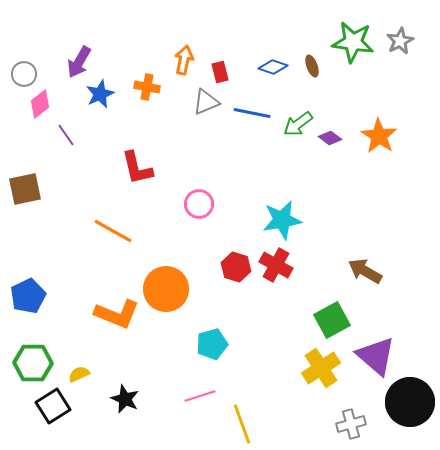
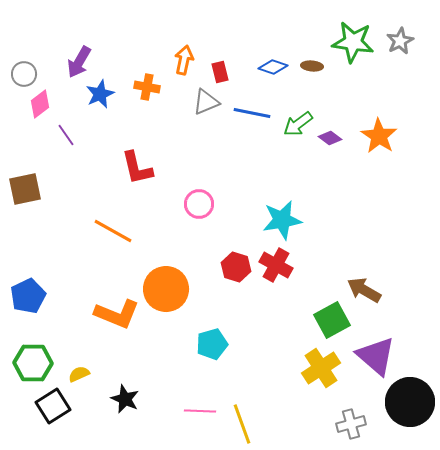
brown ellipse: rotated 65 degrees counterclockwise
brown arrow: moved 1 px left, 19 px down
pink line: moved 15 px down; rotated 20 degrees clockwise
